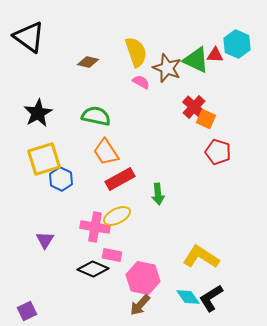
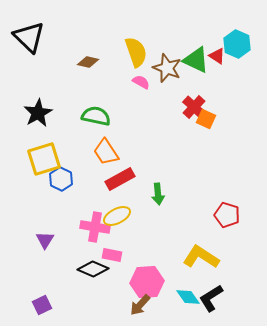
black triangle: rotated 8 degrees clockwise
red triangle: moved 2 px right, 1 px down; rotated 30 degrees clockwise
red pentagon: moved 9 px right, 63 px down
pink hexagon: moved 4 px right, 4 px down; rotated 16 degrees counterclockwise
purple square: moved 15 px right, 6 px up
